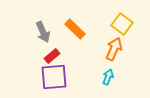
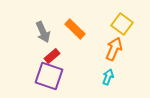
purple square: moved 5 px left, 1 px up; rotated 24 degrees clockwise
